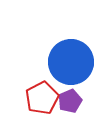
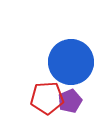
red pentagon: moved 5 px right; rotated 24 degrees clockwise
